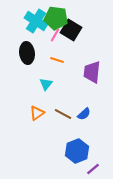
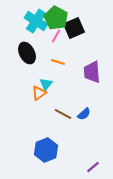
green pentagon: rotated 20 degrees clockwise
black square: moved 3 px right, 2 px up; rotated 35 degrees clockwise
pink line: moved 1 px right, 1 px down
black ellipse: rotated 20 degrees counterclockwise
orange line: moved 1 px right, 2 px down
purple trapezoid: rotated 10 degrees counterclockwise
orange triangle: moved 2 px right, 20 px up
blue hexagon: moved 31 px left, 1 px up
purple line: moved 2 px up
